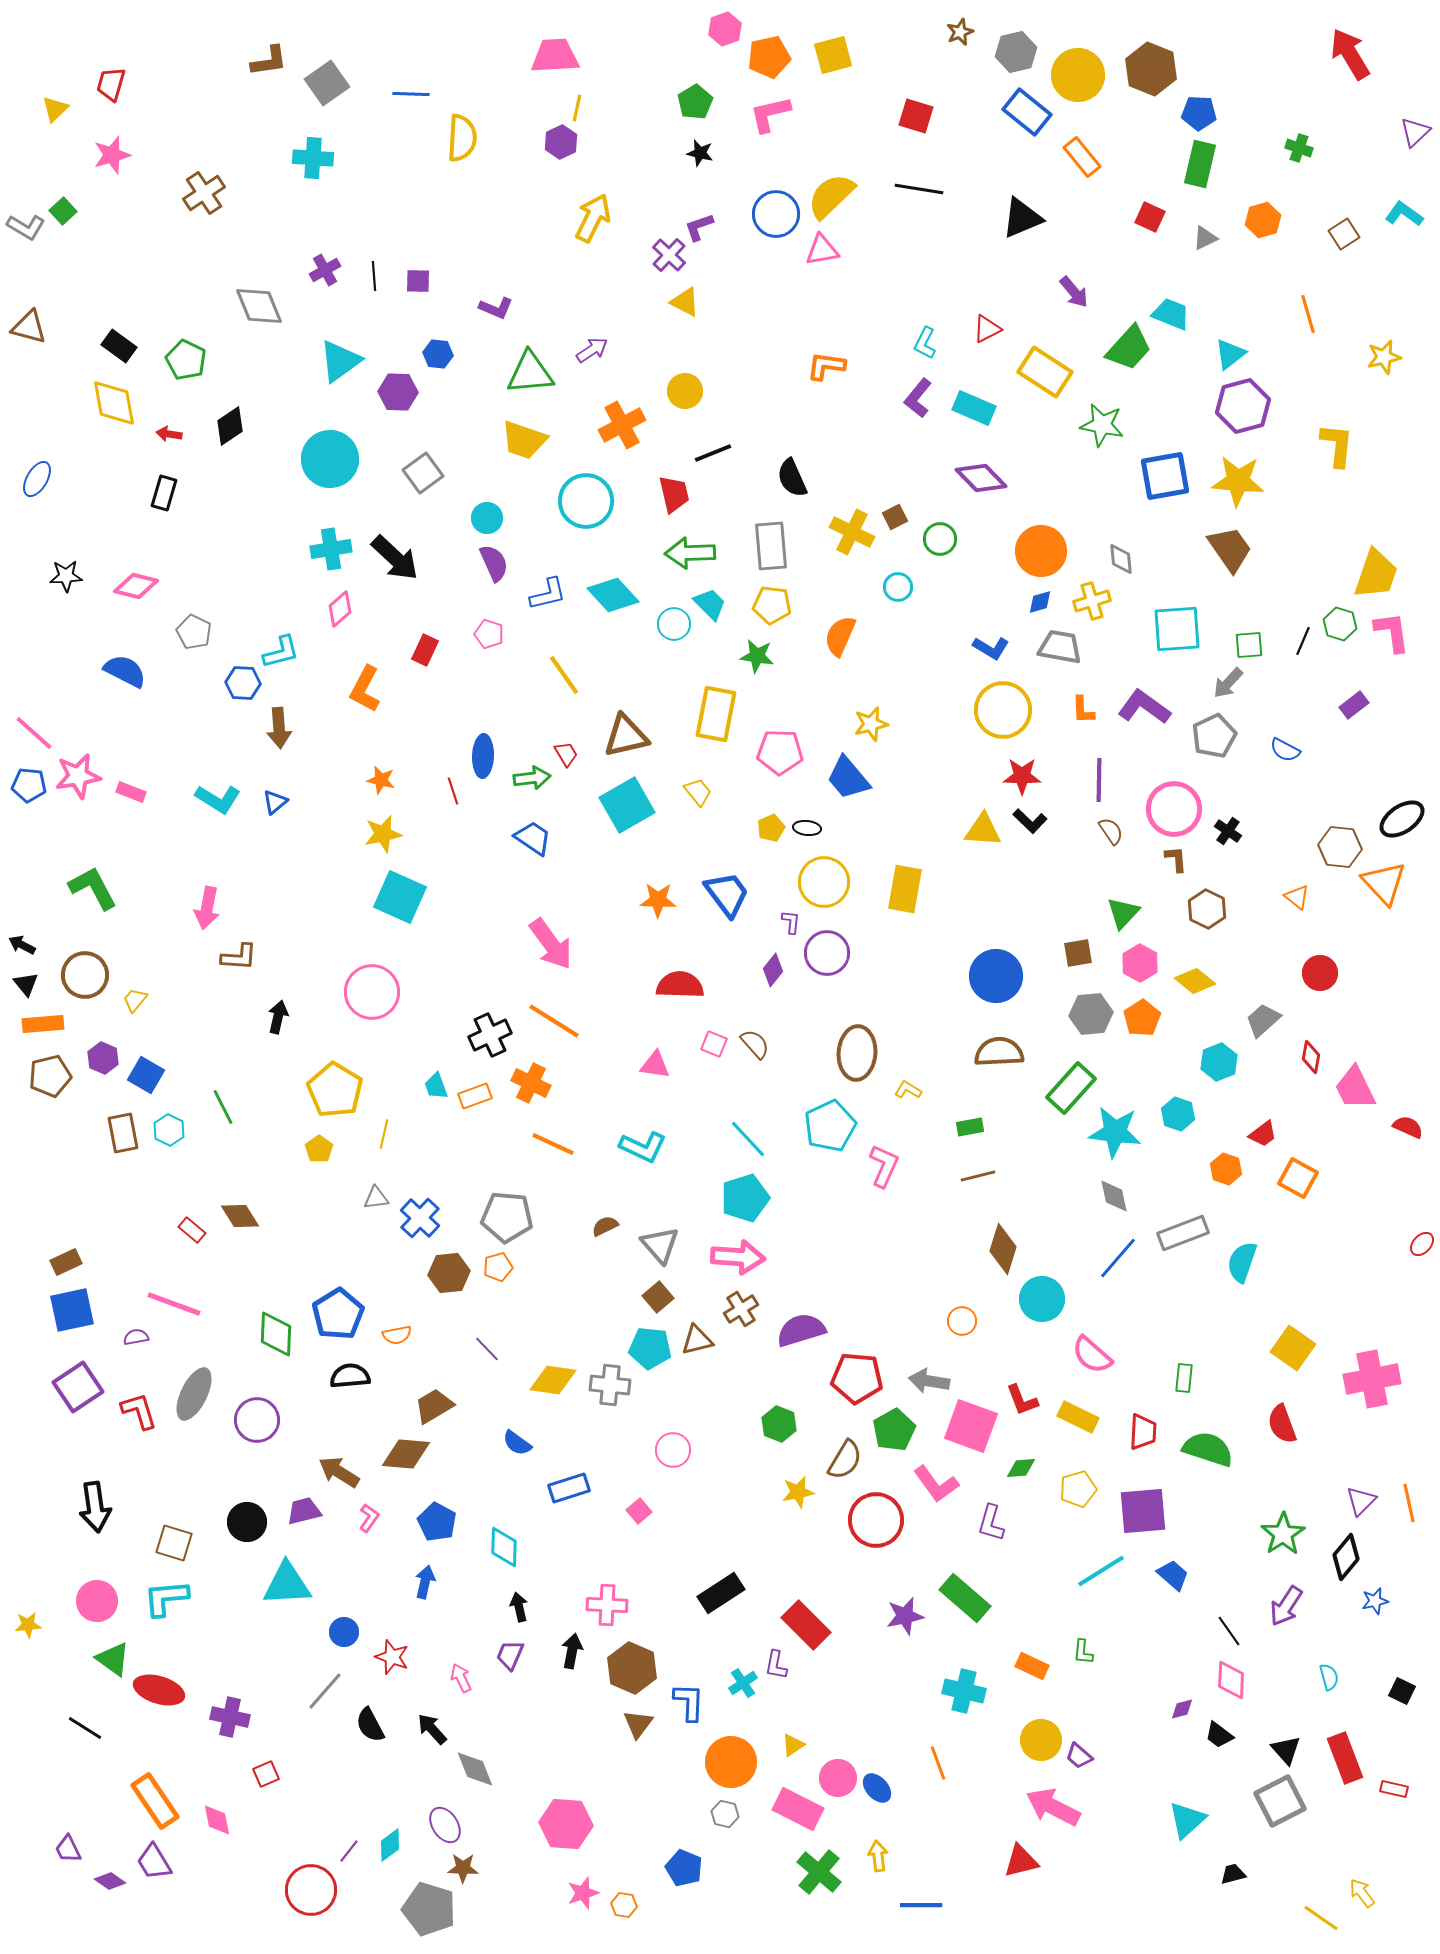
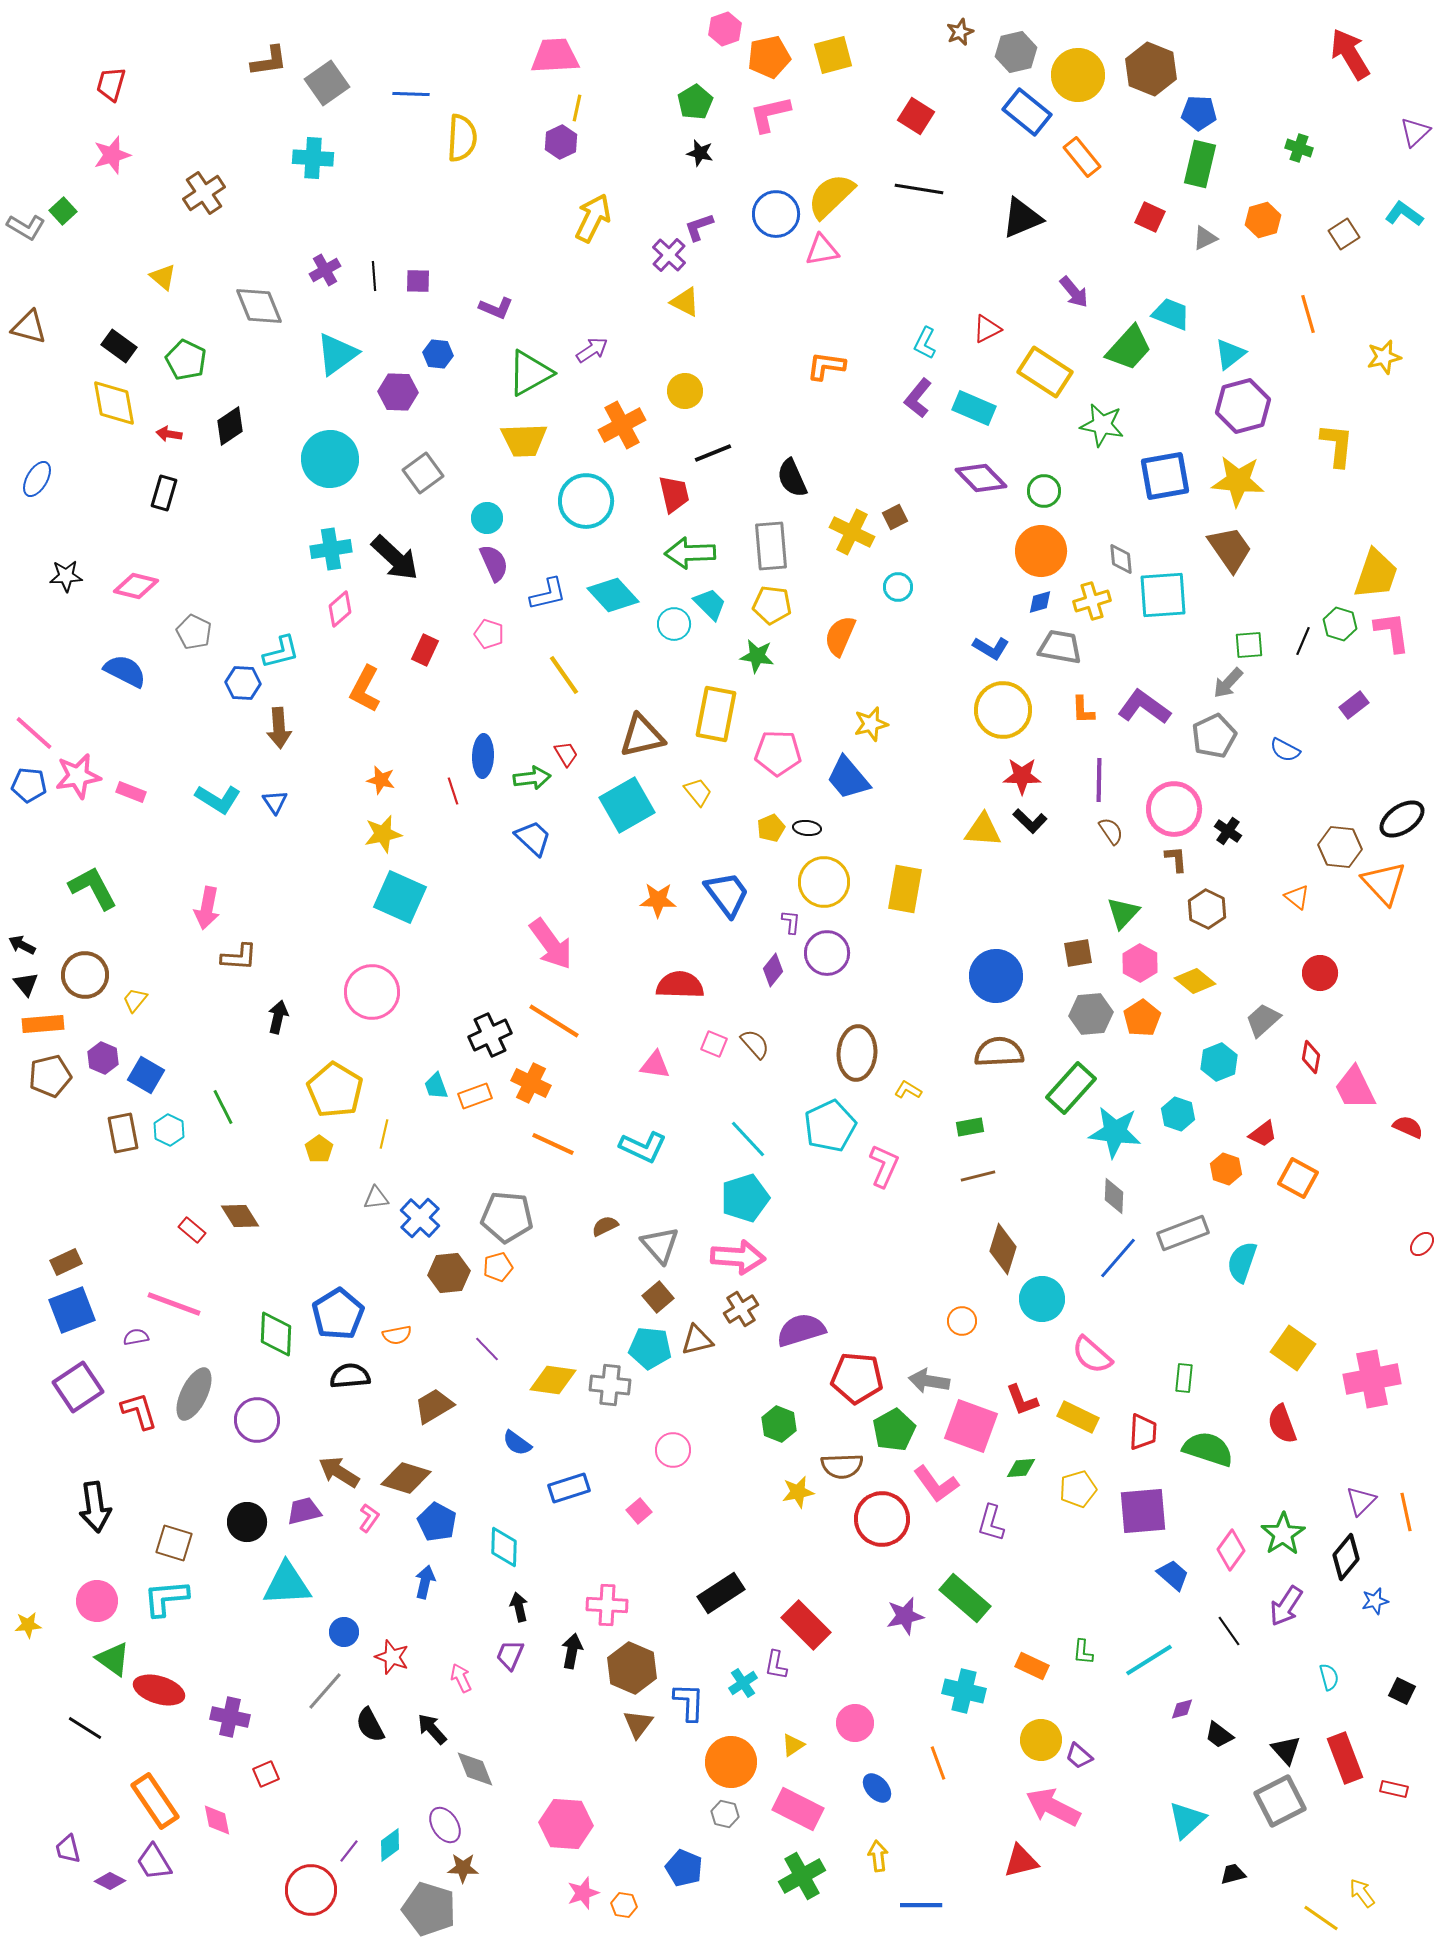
yellow triangle at (55, 109): moved 108 px right, 168 px down; rotated 36 degrees counterclockwise
red square at (916, 116): rotated 15 degrees clockwise
cyan triangle at (340, 361): moved 3 px left, 7 px up
green triangle at (530, 373): rotated 24 degrees counterclockwise
yellow trapezoid at (524, 440): rotated 21 degrees counterclockwise
green circle at (940, 539): moved 104 px right, 48 px up
cyan square at (1177, 629): moved 14 px left, 34 px up
brown triangle at (626, 736): moved 16 px right
pink pentagon at (780, 752): moved 2 px left, 1 px down
blue triangle at (275, 802): rotated 24 degrees counterclockwise
blue trapezoid at (533, 838): rotated 9 degrees clockwise
gray diamond at (1114, 1196): rotated 15 degrees clockwise
blue square at (72, 1310): rotated 9 degrees counterclockwise
brown diamond at (406, 1454): moved 24 px down; rotated 12 degrees clockwise
brown semicircle at (845, 1460): moved 3 px left, 6 px down; rotated 57 degrees clockwise
orange line at (1409, 1503): moved 3 px left, 9 px down
red circle at (876, 1520): moved 6 px right, 1 px up
cyan line at (1101, 1571): moved 48 px right, 89 px down
pink diamond at (1231, 1680): moved 130 px up; rotated 33 degrees clockwise
pink circle at (838, 1778): moved 17 px right, 55 px up
purple trapezoid at (68, 1849): rotated 12 degrees clockwise
green cross at (819, 1872): moved 17 px left, 4 px down; rotated 21 degrees clockwise
purple diamond at (110, 1881): rotated 8 degrees counterclockwise
